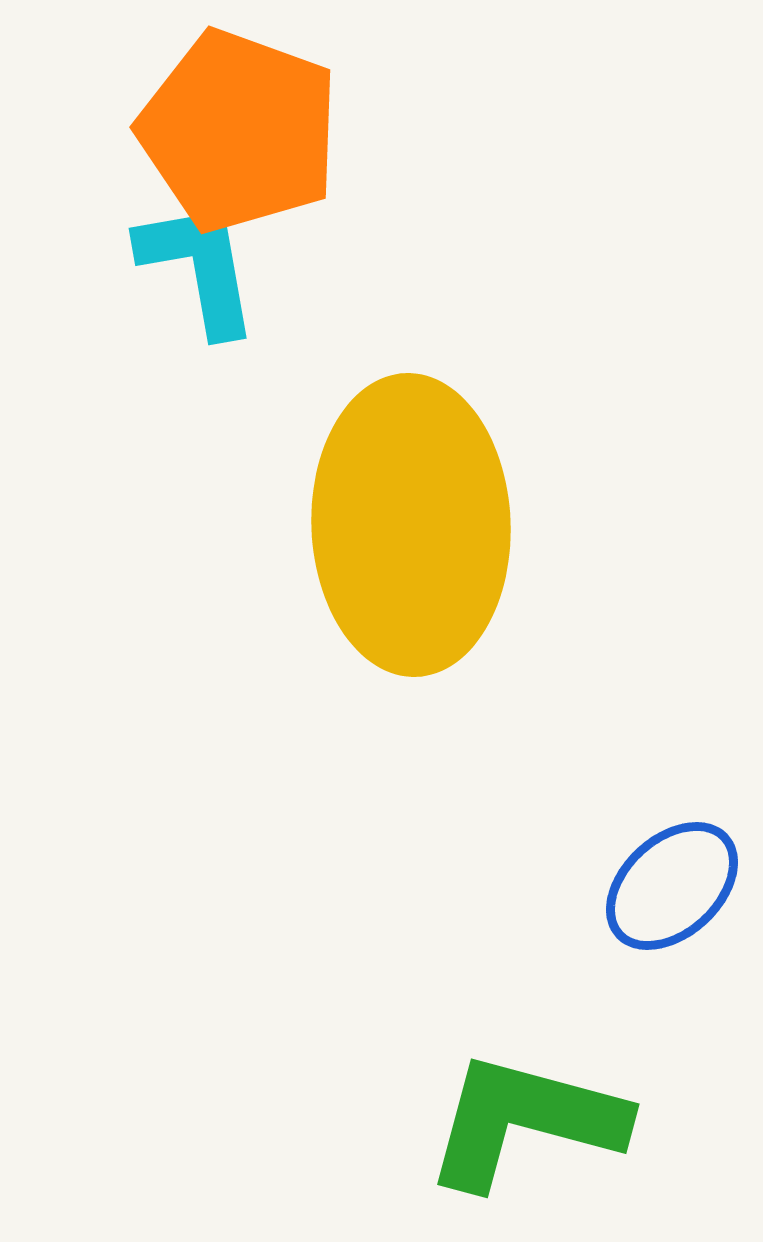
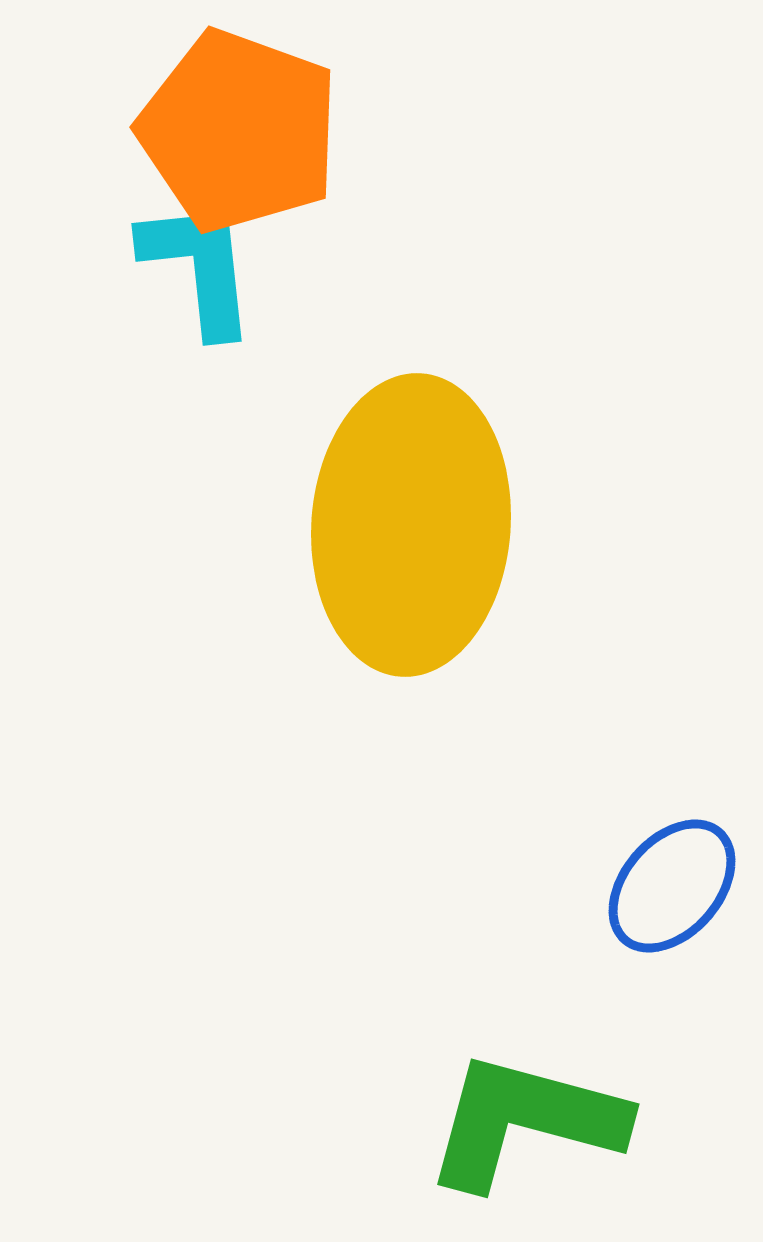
cyan L-shape: rotated 4 degrees clockwise
yellow ellipse: rotated 6 degrees clockwise
blue ellipse: rotated 6 degrees counterclockwise
